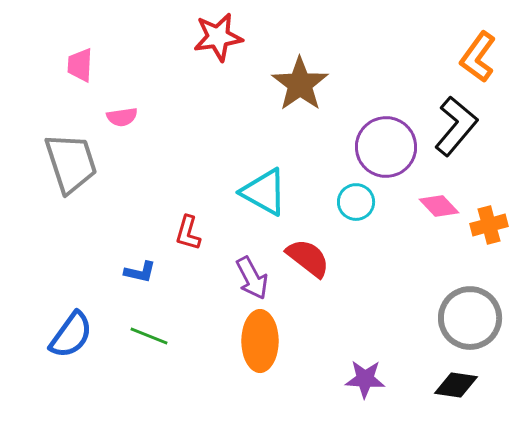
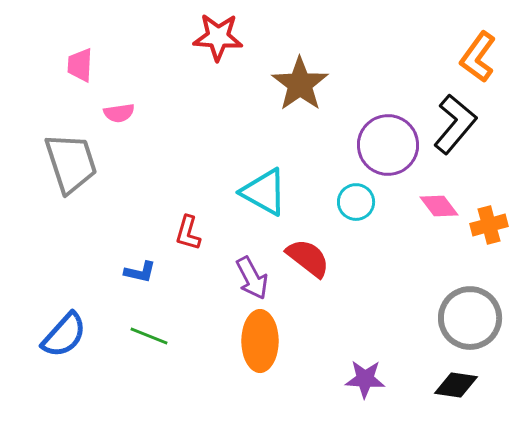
red star: rotated 12 degrees clockwise
pink semicircle: moved 3 px left, 4 px up
black L-shape: moved 1 px left, 2 px up
purple circle: moved 2 px right, 2 px up
pink diamond: rotated 6 degrees clockwise
blue semicircle: moved 7 px left; rotated 6 degrees clockwise
